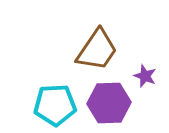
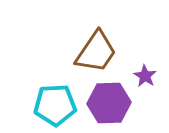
brown trapezoid: moved 1 px left, 2 px down
purple star: rotated 10 degrees clockwise
